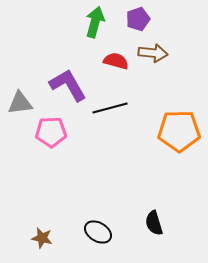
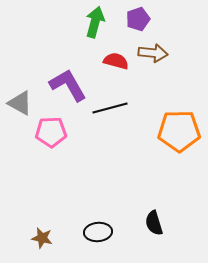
gray triangle: rotated 36 degrees clockwise
black ellipse: rotated 36 degrees counterclockwise
